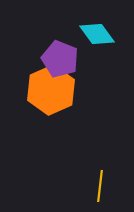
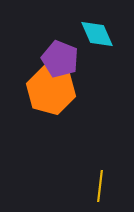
cyan diamond: rotated 12 degrees clockwise
orange hexagon: rotated 21 degrees counterclockwise
